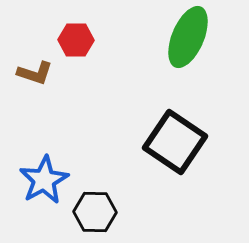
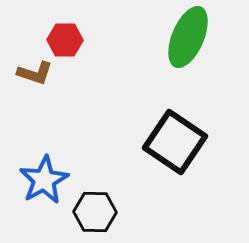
red hexagon: moved 11 px left
